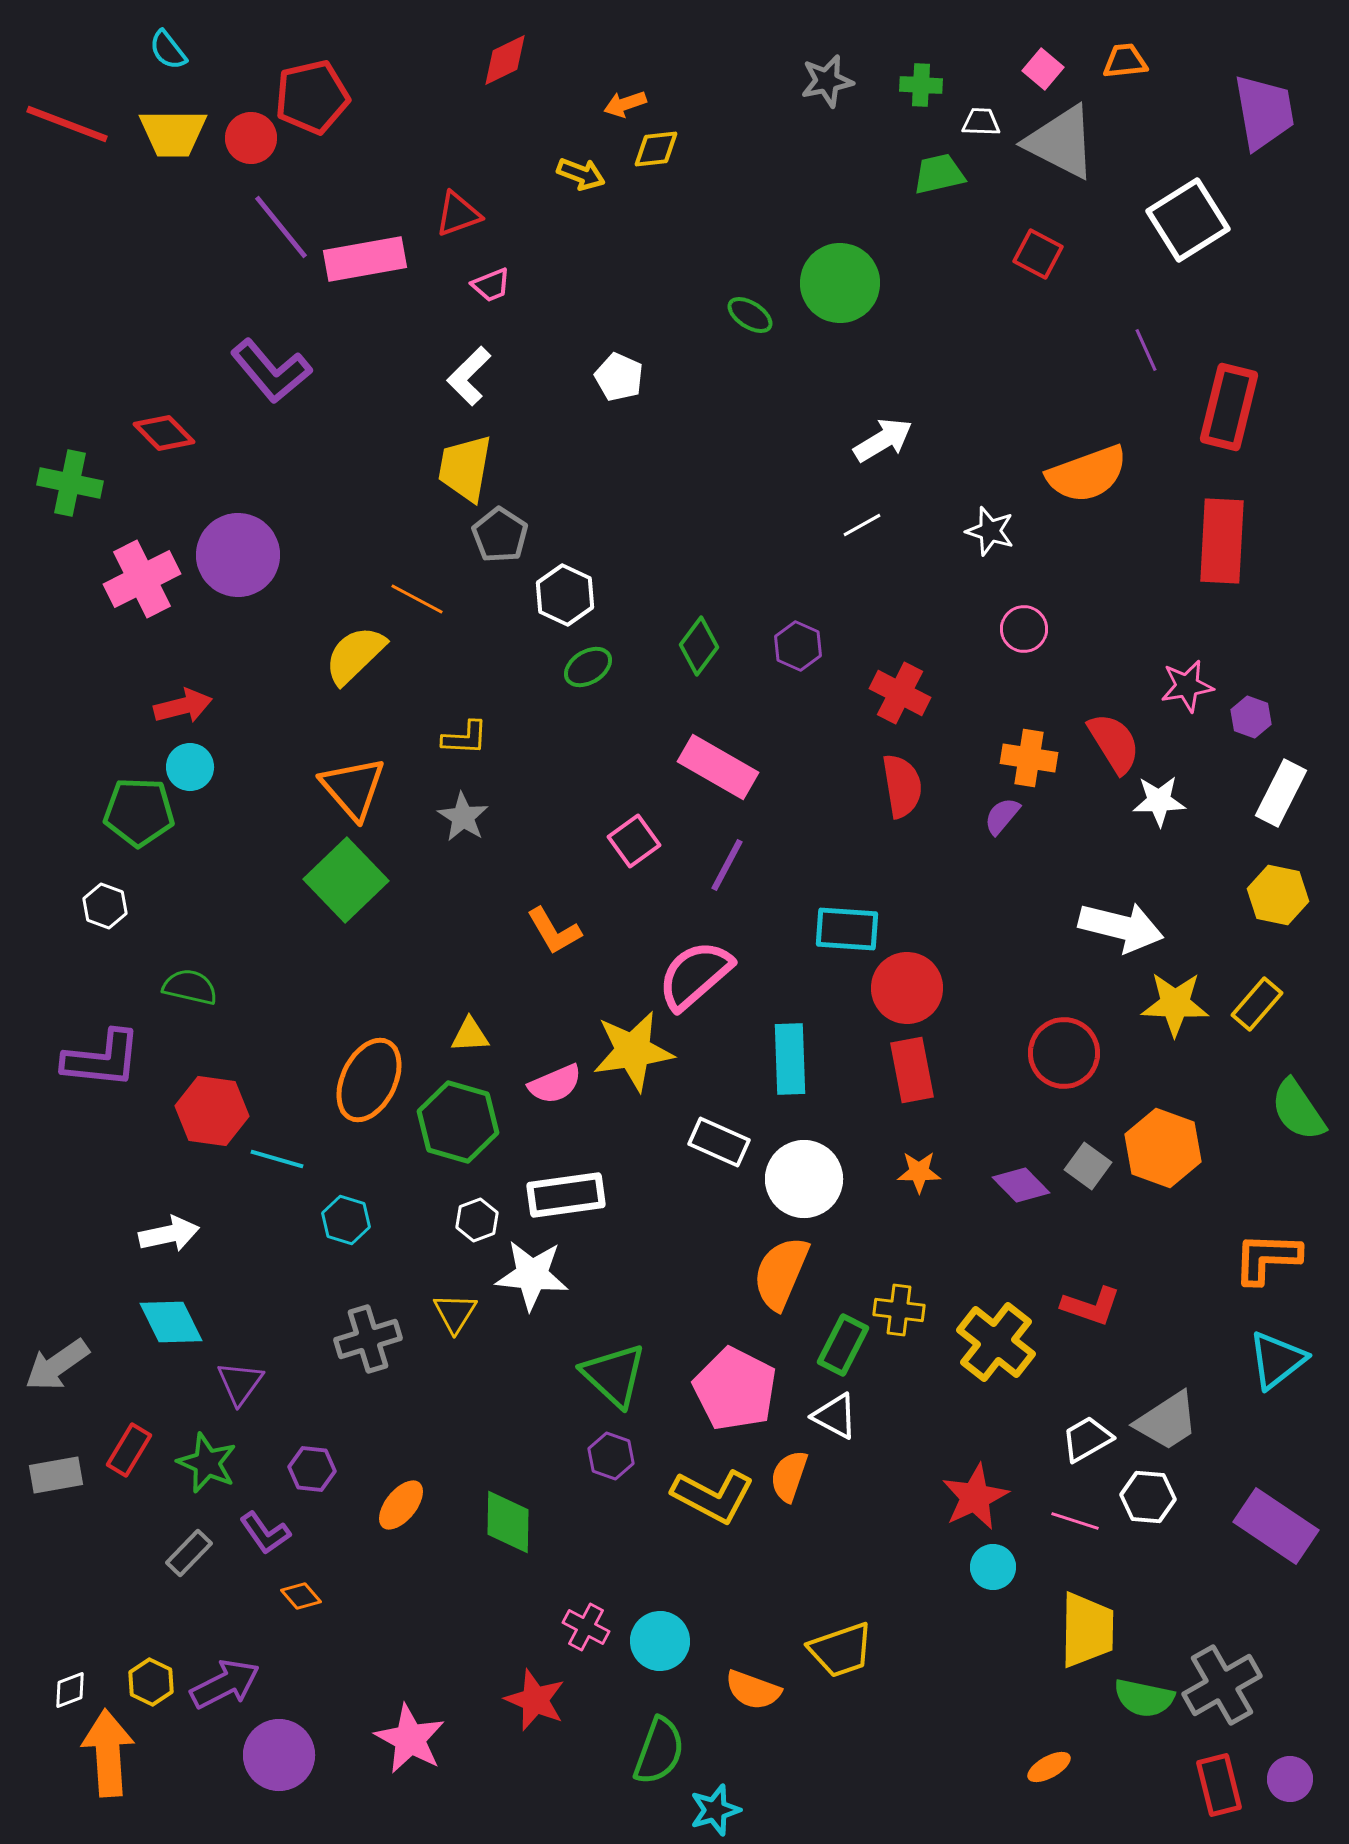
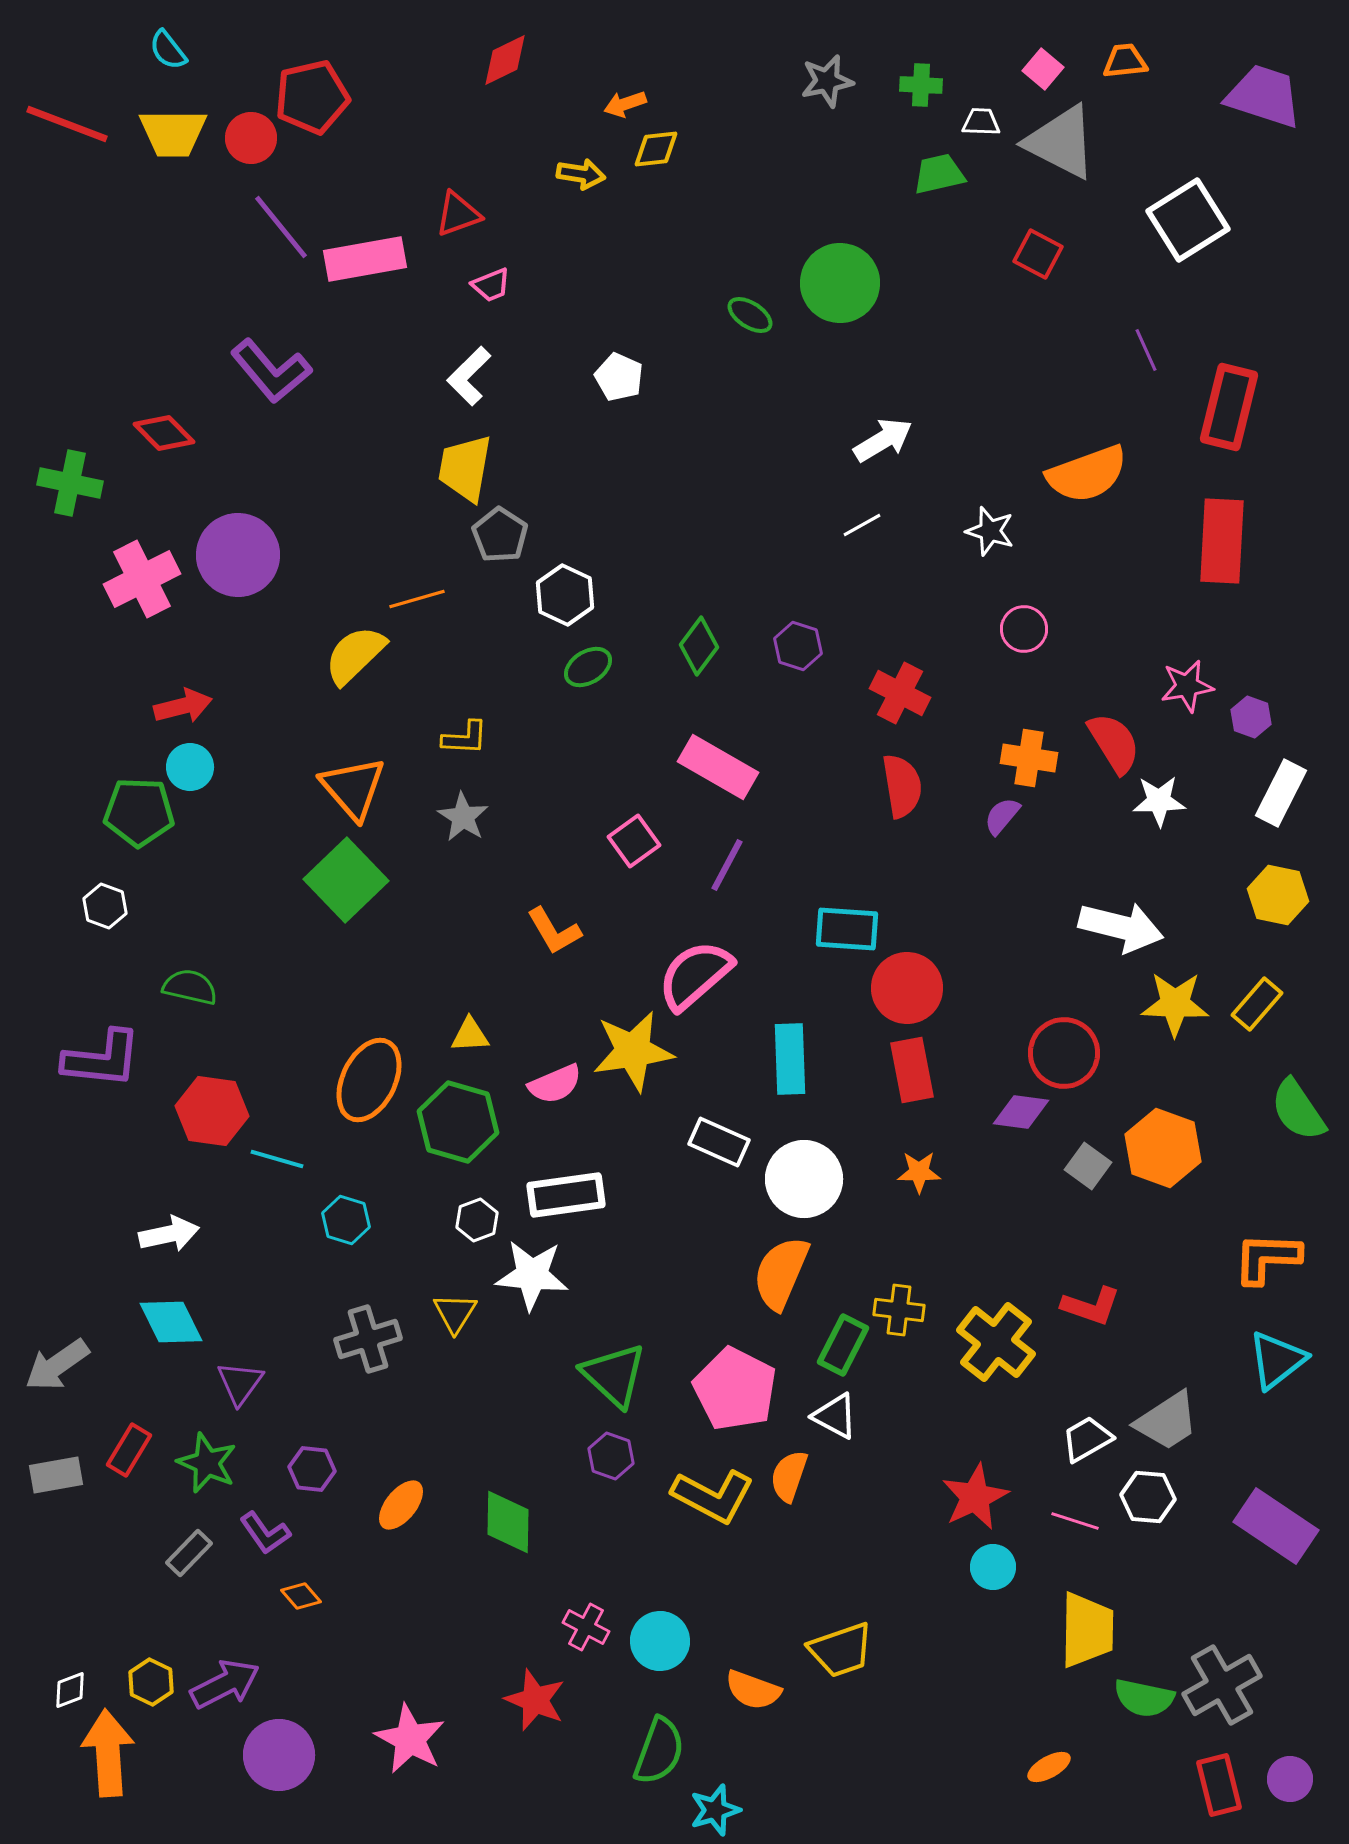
purple trapezoid at (1264, 112): moved 16 px up; rotated 62 degrees counterclockwise
yellow arrow at (581, 174): rotated 12 degrees counterclockwise
orange line at (417, 599): rotated 44 degrees counterclockwise
purple hexagon at (798, 646): rotated 6 degrees counterclockwise
purple diamond at (1021, 1185): moved 73 px up; rotated 38 degrees counterclockwise
